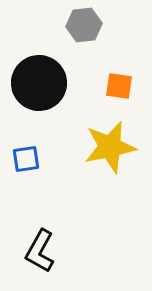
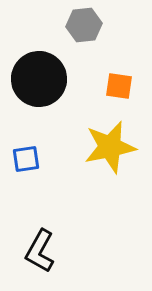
black circle: moved 4 px up
